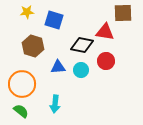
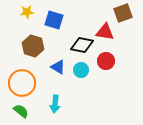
brown square: rotated 18 degrees counterclockwise
blue triangle: rotated 35 degrees clockwise
orange circle: moved 1 px up
